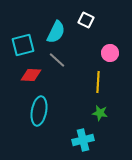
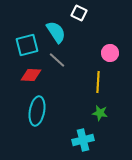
white square: moved 7 px left, 7 px up
cyan semicircle: rotated 60 degrees counterclockwise
cyan square: moved 4 px right
cyan ellipse: moved 2 px left
